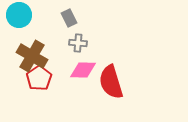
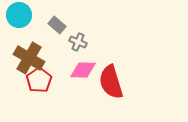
gray rectangle: moved 12 px left, 7 px down; rotated 24 degrees counterclockwise
gray cross: moved 1 px up; rotated 18 degrees clockwise
brown cross: moved 3 px left, 2 px down
red pentagon: moved 2 px down
